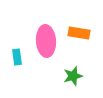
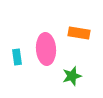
pink ellipse: moved 8 px down
green star: moved 1 px left
